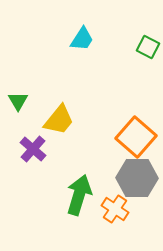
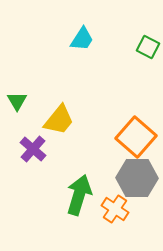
green triangle: moved 1 px left
